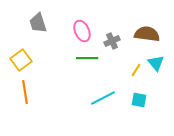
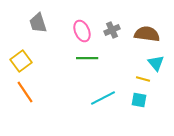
gray cross: moved 11 px up
yellow square: moved 1 px down
yellow line: moved 7 px right, 9 px down; rotated 72 degrees clockwise
orange line: rotated 25 degrees counterclockwise
